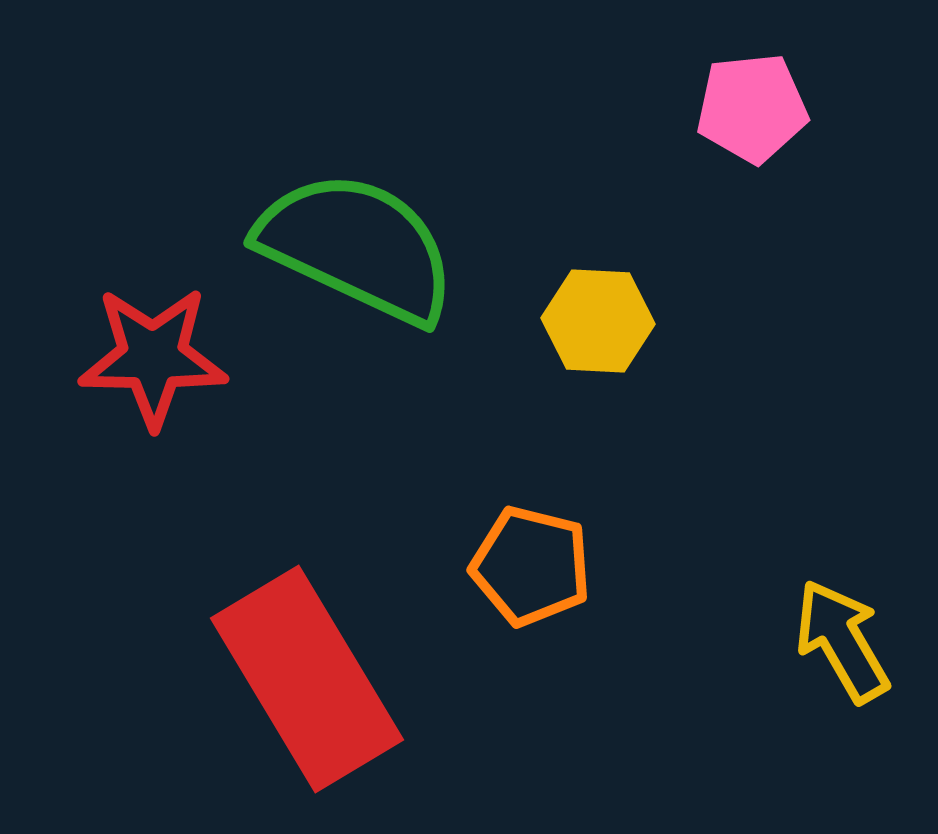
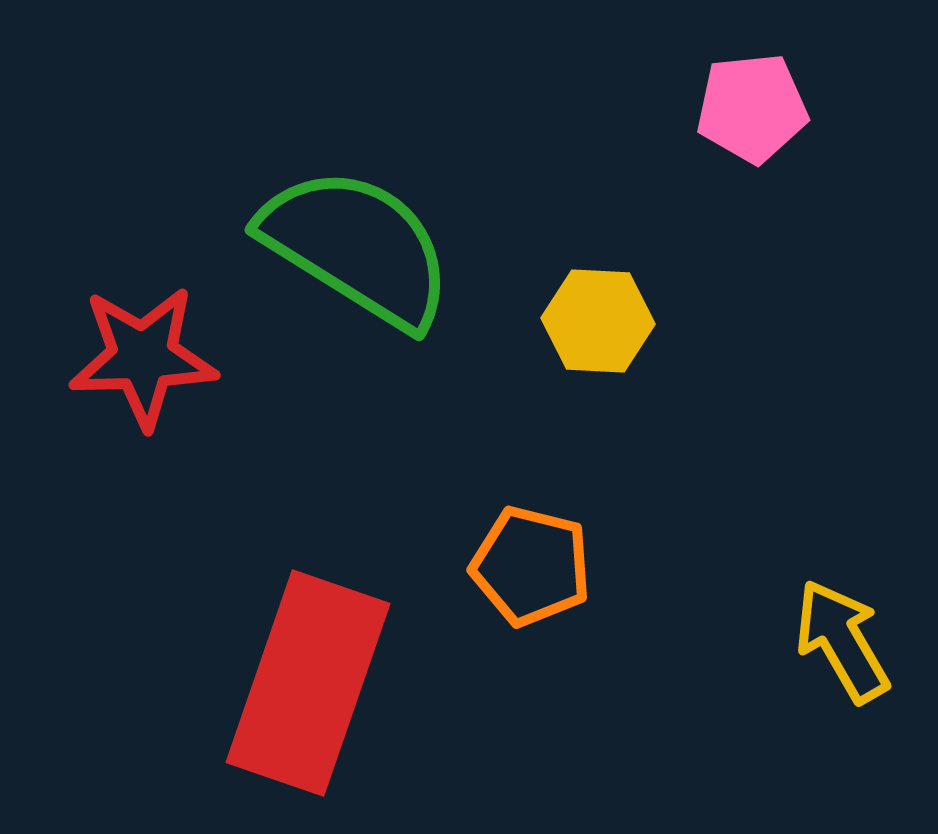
green semicircle: rotated 7 degrees clockwise
red star: moved 10 px left; rotated 3 degrees counterclockwise
red rectangle: moved 1 px right, 4 px down; rotated 50 degrees clockwise
